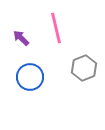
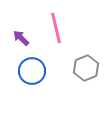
gray hexagon: moved 2 px right
blue circle: moved 2 px right, 6 px up
